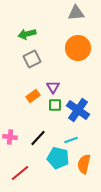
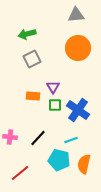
gray triangle: moved 2 px down
orange rectangle: rotated 40 degrees clockwise
cyan pentagon: moved 1 px right, 2 px down
